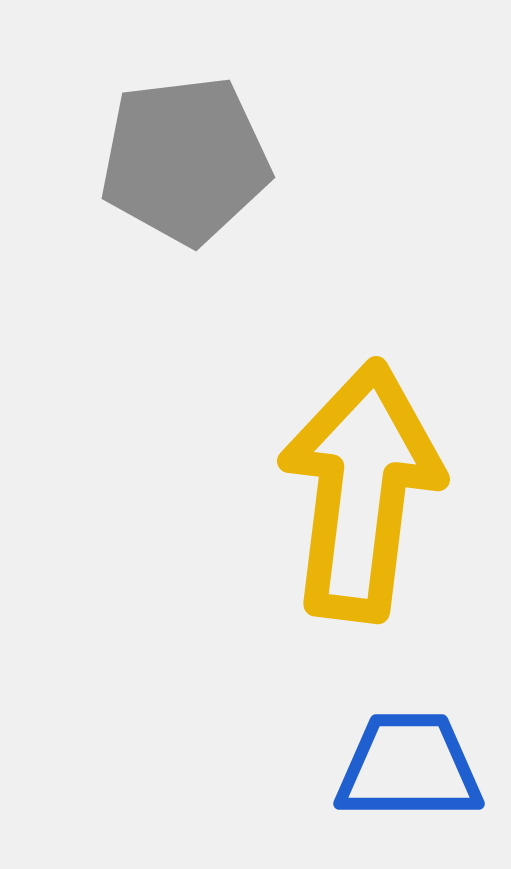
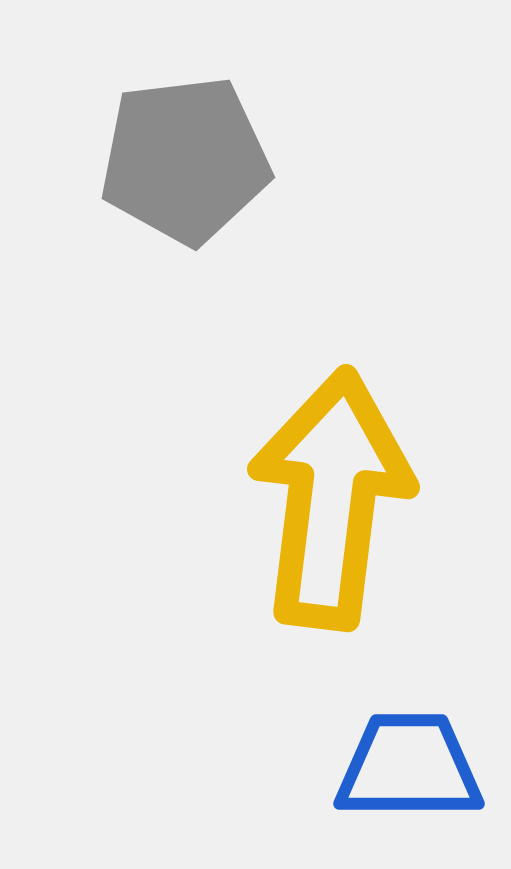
yellow arrow: moved 30 px left, 8 px down
